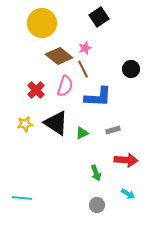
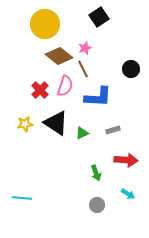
yellow circle: moved 3 px right, 1 px down
red cross: moved 4 px right
